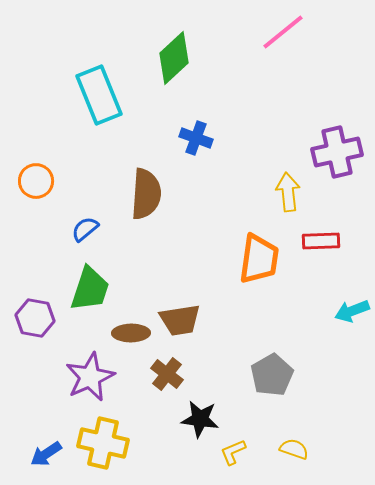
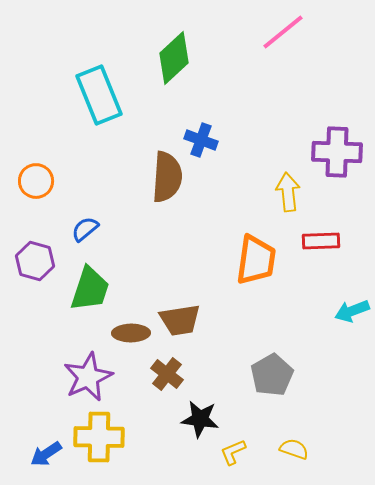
blue cross: moved 5 px right, 2 px down
purple cross: rotated 15 degrees clockwise
brown semicircle: moved 21 px right, 17 px up
orange trapezoid: moved 3 px left, 1 px down
purple hexagon: moved 57 px up; rotated 6 degrees clockwise
purple star: moved 2 px left
yellow cross: moved 4 px left, 6 px up; rotated 12 degrees counterclockwise
